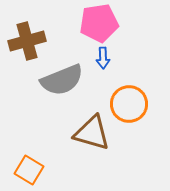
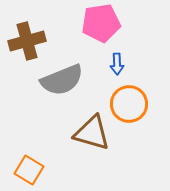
pink pentagon: moved 2 px right
blue arrow: moved 14 px right, 6 px down
